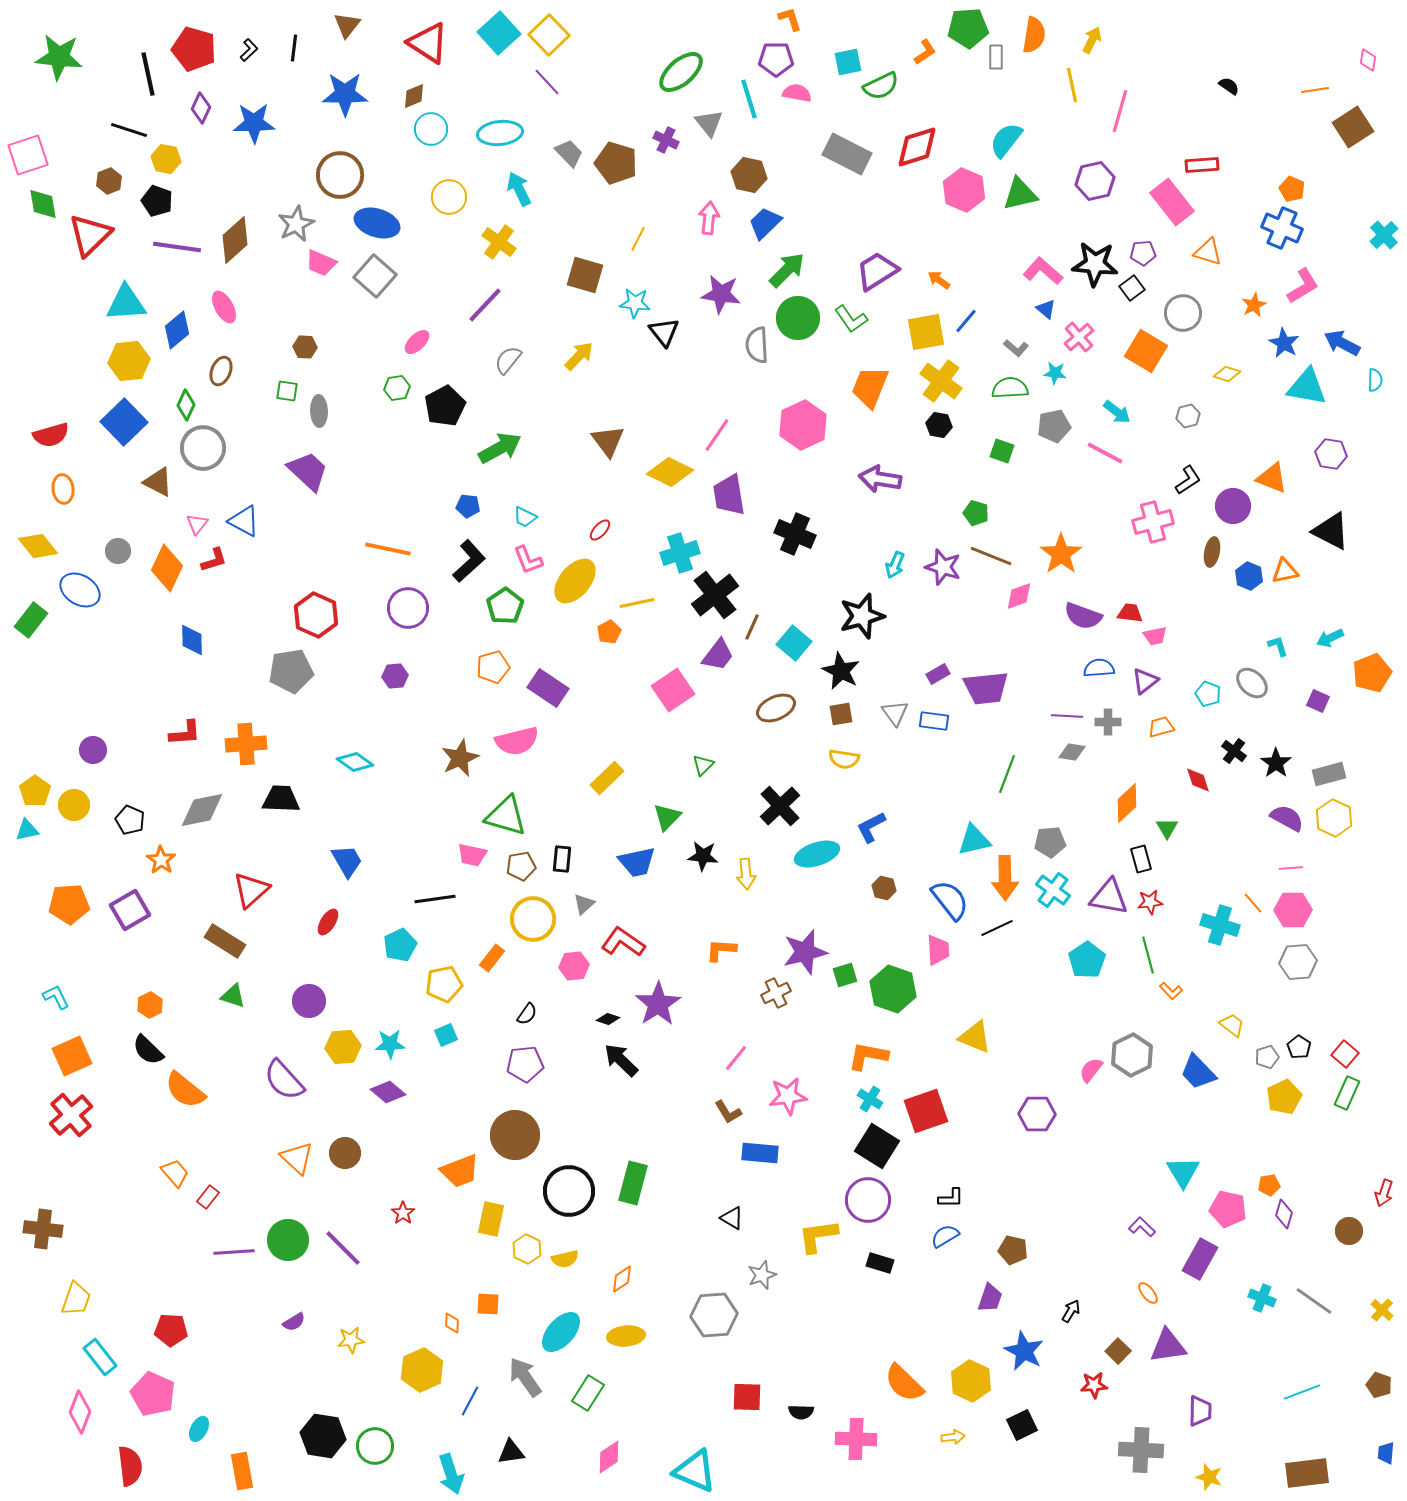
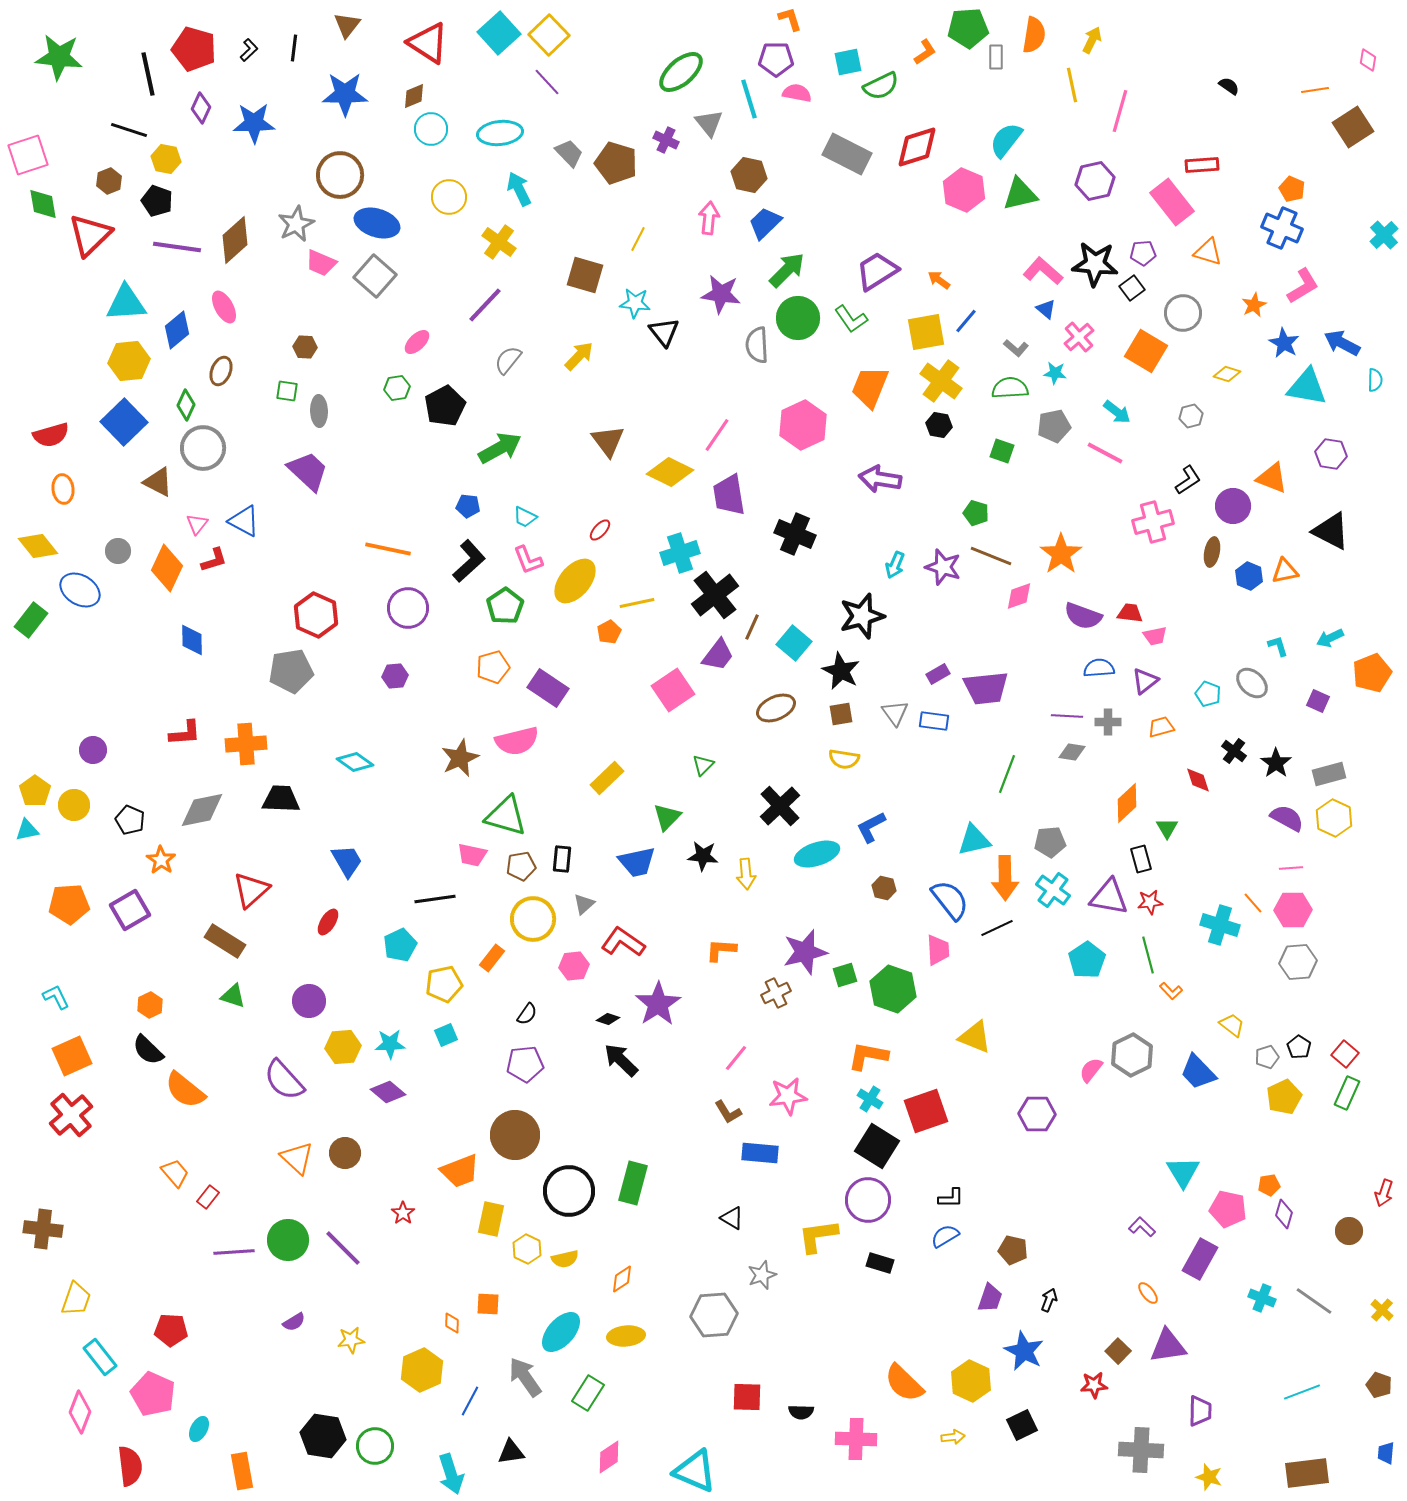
gray hexagon at (1188, 416): moved 3 px right
black arrow at (1071, 1311): moved 22 px left, 11 px up; rotated 10 degrees counterclockwise
